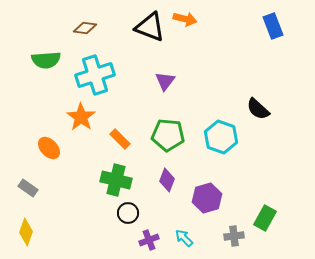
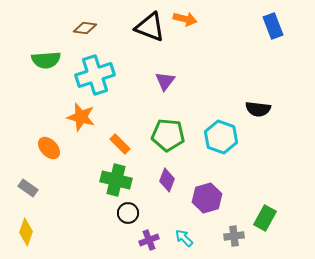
black semicircle: rotated 35 degrees counterclockwise
orange star: rotated 20 degrees counterclockwise
orange rectangle: moved 5 px down
